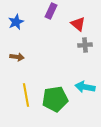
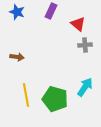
blue star: moved 1 px right, 10 px up; rotated 28 degrees counterclockwise
cyan arrow: rotated 114 degrees clockwise
green pentagon: rotated 25 degrees clockwise
